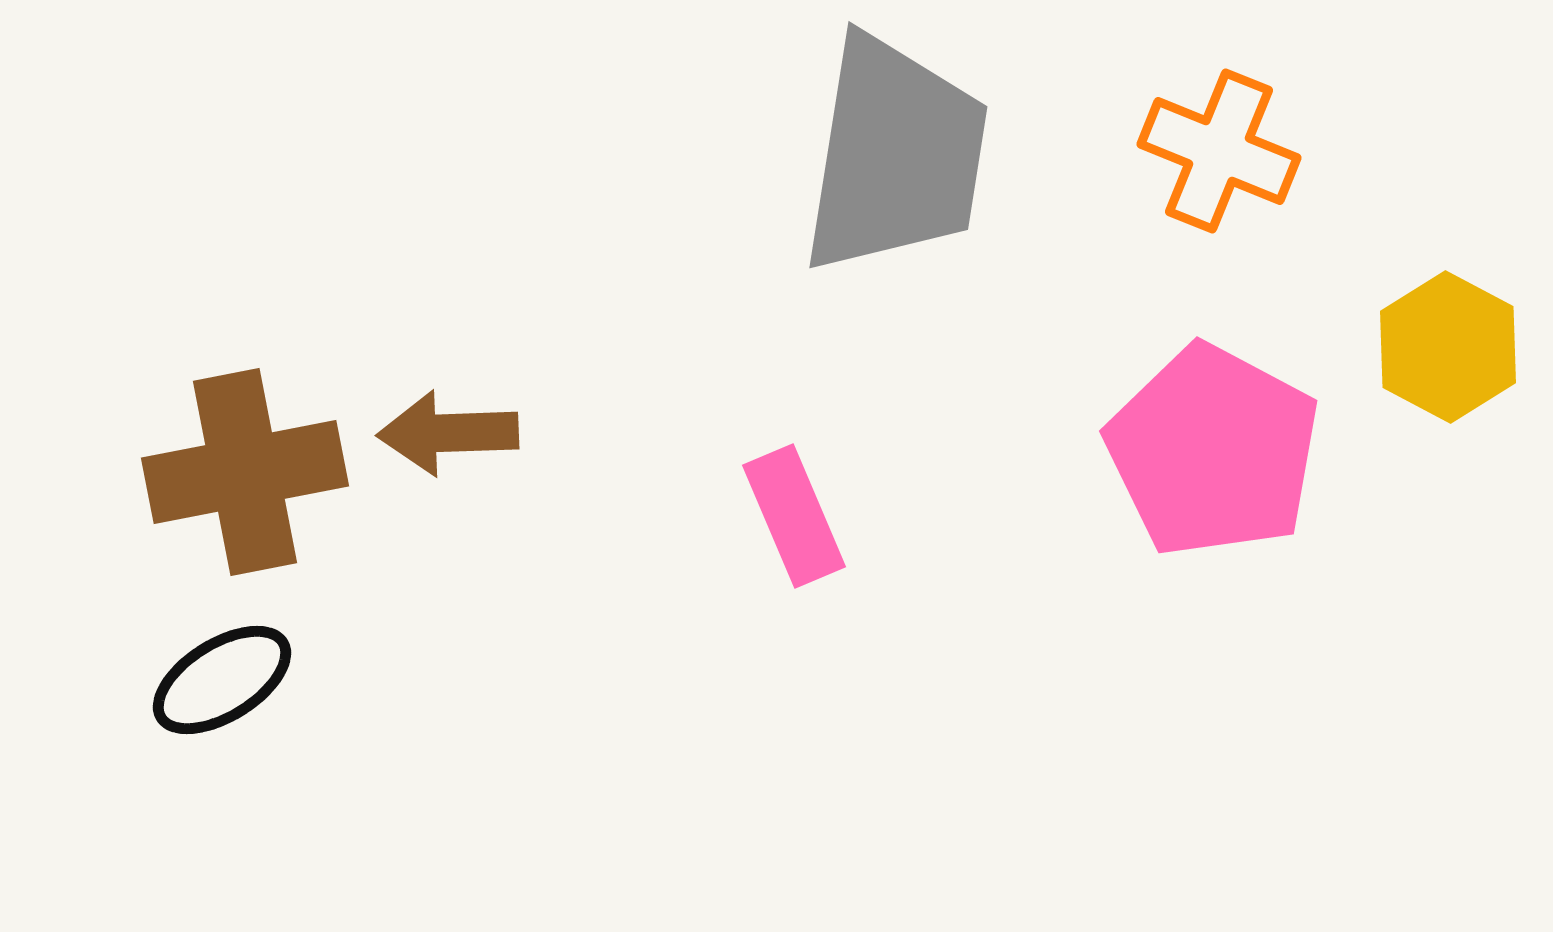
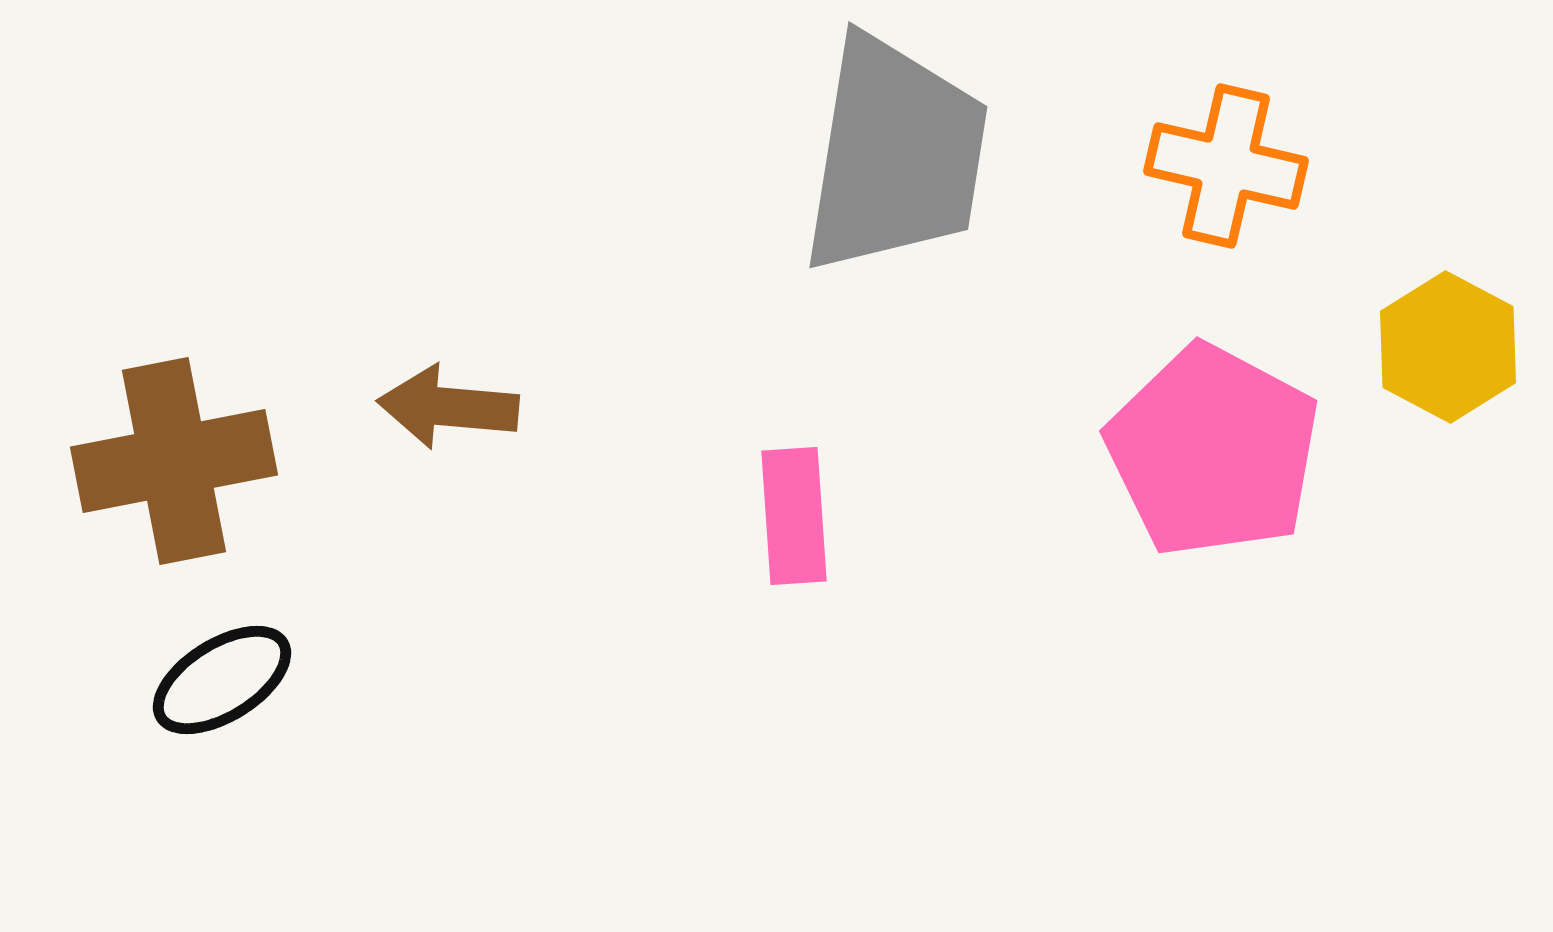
orange cross: moved 7 px right, 15 px down; rotated 9 degrees counterclockwise
brown arrow: moved 26 px up; rotated 7 degrees clockwise
brown cross: moved 71 px left, 11 px up
pink rectangle: rotated 19 degrees clockwise
